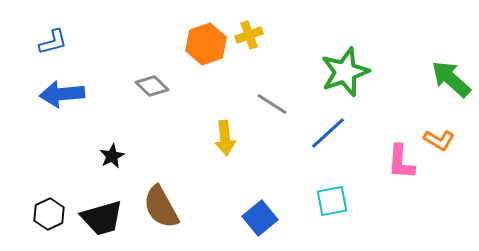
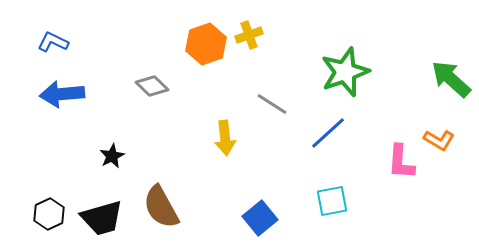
blue L-shape: rotated 140 degrees counterclockwise
